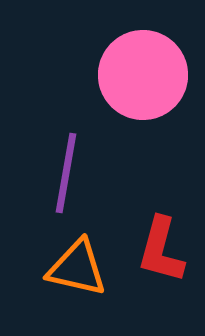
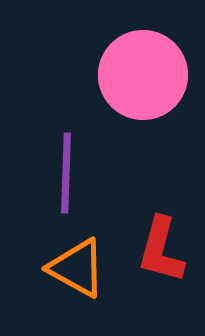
purple line: rotated 8 degrees counterclockwise
orange triangle: rotated 16 degrees clockwise
